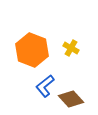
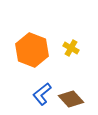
blue L-shape: moved 3 px left, 8 px down
